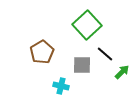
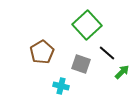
black line: moved 2 px right, 1 px up
gray square: moved 1 px left, 1 px up; rotated 18 degrees clockwise
